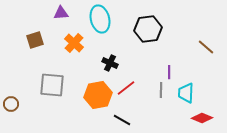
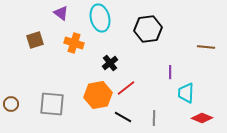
purple triangle: rotated 42 degrees clockwise
cyan ellipse: moved 1 px up
orange cross: rotated 24 degrees counterclockwise
brown line: rotated 36 degrees counterclockwise
black cross: rotated 28 degrees clockwise
purple line: moved 1 px right
gray square: moved 19 px down
gray line: moved 7 px left, 28 px down
black line: moved 1 px right, 3 px up
